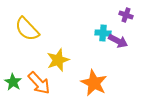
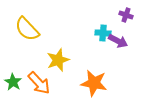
orange star: rotated 16 degrees counterclockwise
